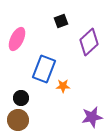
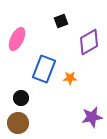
purple diamond: rotated 12 degrees clockwise
orange star: moved 7 px right, 8 px up
brown circle: moved 3 px down
